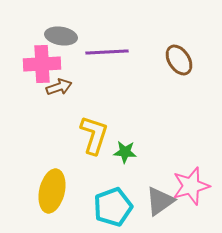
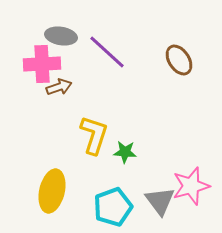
purple line: rotated 45 degrees clockwise
gray triangle: rotated 32 degrees counterclockwise
